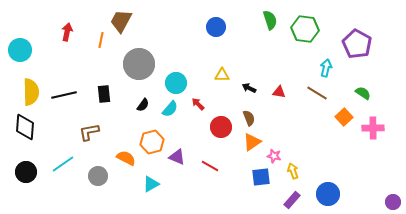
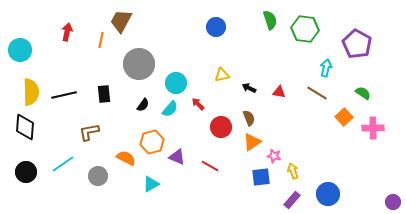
yellow triangle at (222, 75): rotated 14 degrees counterclockwise
